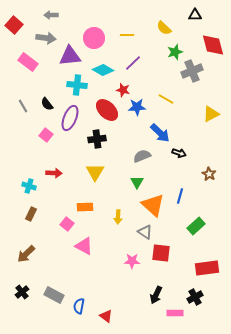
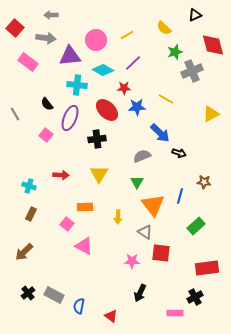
black triangle at (195, 15): rotated 24 degrees counterclockwise
red square at (14, 25): moved 1 px right, 3 px down
yellow line at (127, 35): rotated 32 degrees counterclockwise
pink circle at (94, 38): moved 2 px right, 2 px down
red star at (123, 90): moved 1 px right, 2 px up; rotated 16 degrees counterclockwise
gray line at (23, 106): moved 8 px left, 8 px down
yellow triangle at (95, 172): moved 4 px right, 2 px down
red arrow at (54, 173): moved 7 px right, 2 px down
brown star at (209, 174): moved 5 px left, 8 px down; rotated 24 degrees counterclockwise
orange triangle at (153, 205): rotated 10 degrees clockwise
brown arrow at (26, 254): moved 2 px left, 2 px up
black cross at (22, 292): moved 6 px right, 1 px down
black arrow at (156, 295): moved 16 px left, 2 px up
red triangle at (106, 316): moved 5 px right
